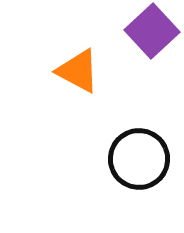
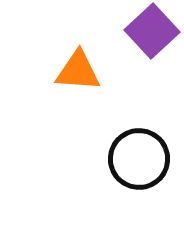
orange triangle: rotated 24 degrees counterclockwise
